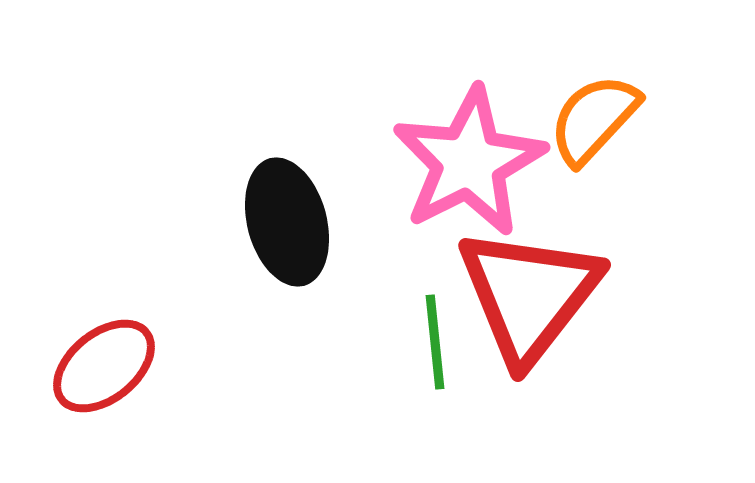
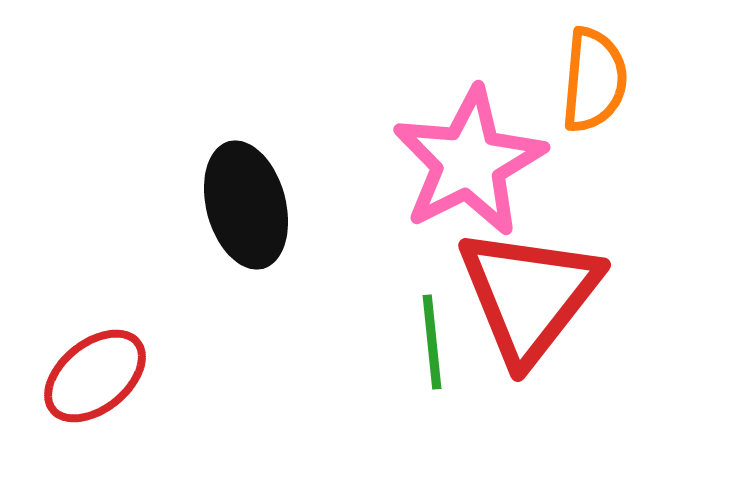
orange semicircle: moved 39 px up; rotated 142 degrees clockwise
black ellipse: moved 41 px left, 17 px up
green line: moved 3 px left
red ellipse: moved 9 px left, 10 px down
